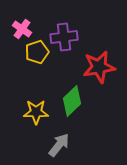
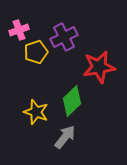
pink cross: moved 3 px left, 1 px down; rotated 36 degrees clockwise
purple cross: rotated 20 degrees counterclockwise
yellow pentagon: moved 1 px left
yellow star: rotated 20 degrees clockwise
gray arrow: moved 6 px right, 8 px up
